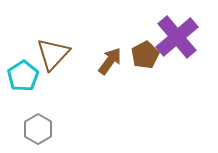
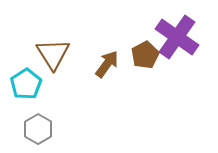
purple cross: rotated 15 degrees counterclockwise
brown triangle: rotated 15 degrees counterclockwise
brown arrow: moved 3 px left, 3 px down
cyan pentagon: moved 3 px right, 8 px down
